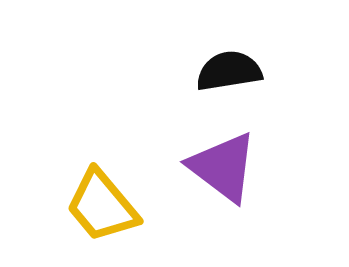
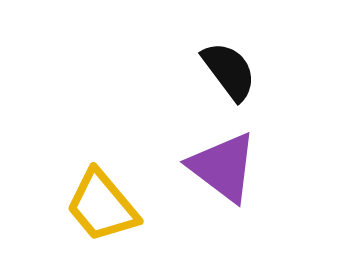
black semicircle: rotated 62 degrees clockwise
